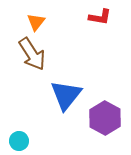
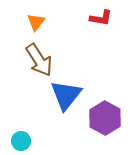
red L-shape: moved 1 px right, 1 px down
brown arrow: moved 7 px right, 6 px down
cyan circle: moved 2 px right
